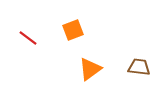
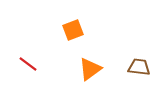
red line: moved 26 px down
